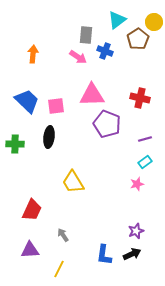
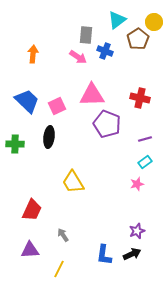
pink square: moved 1 px right; rotated 18 degrees counterclockwise
purple star: moved 1 px right
